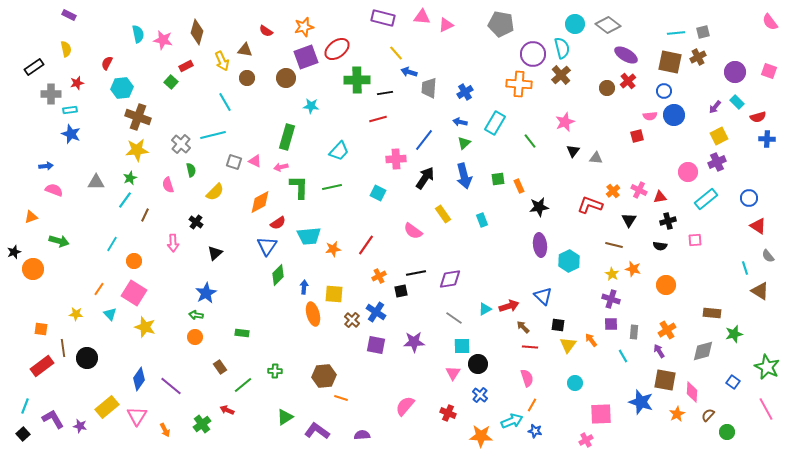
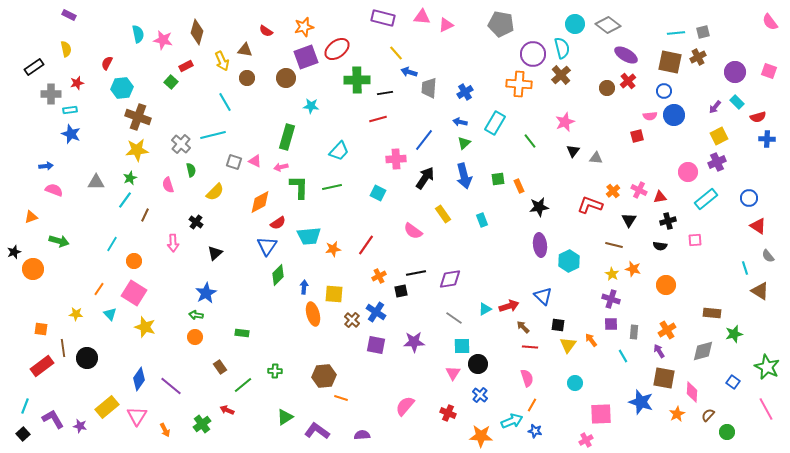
brown square at (665, 380): moved 1 px left, 2 px up
